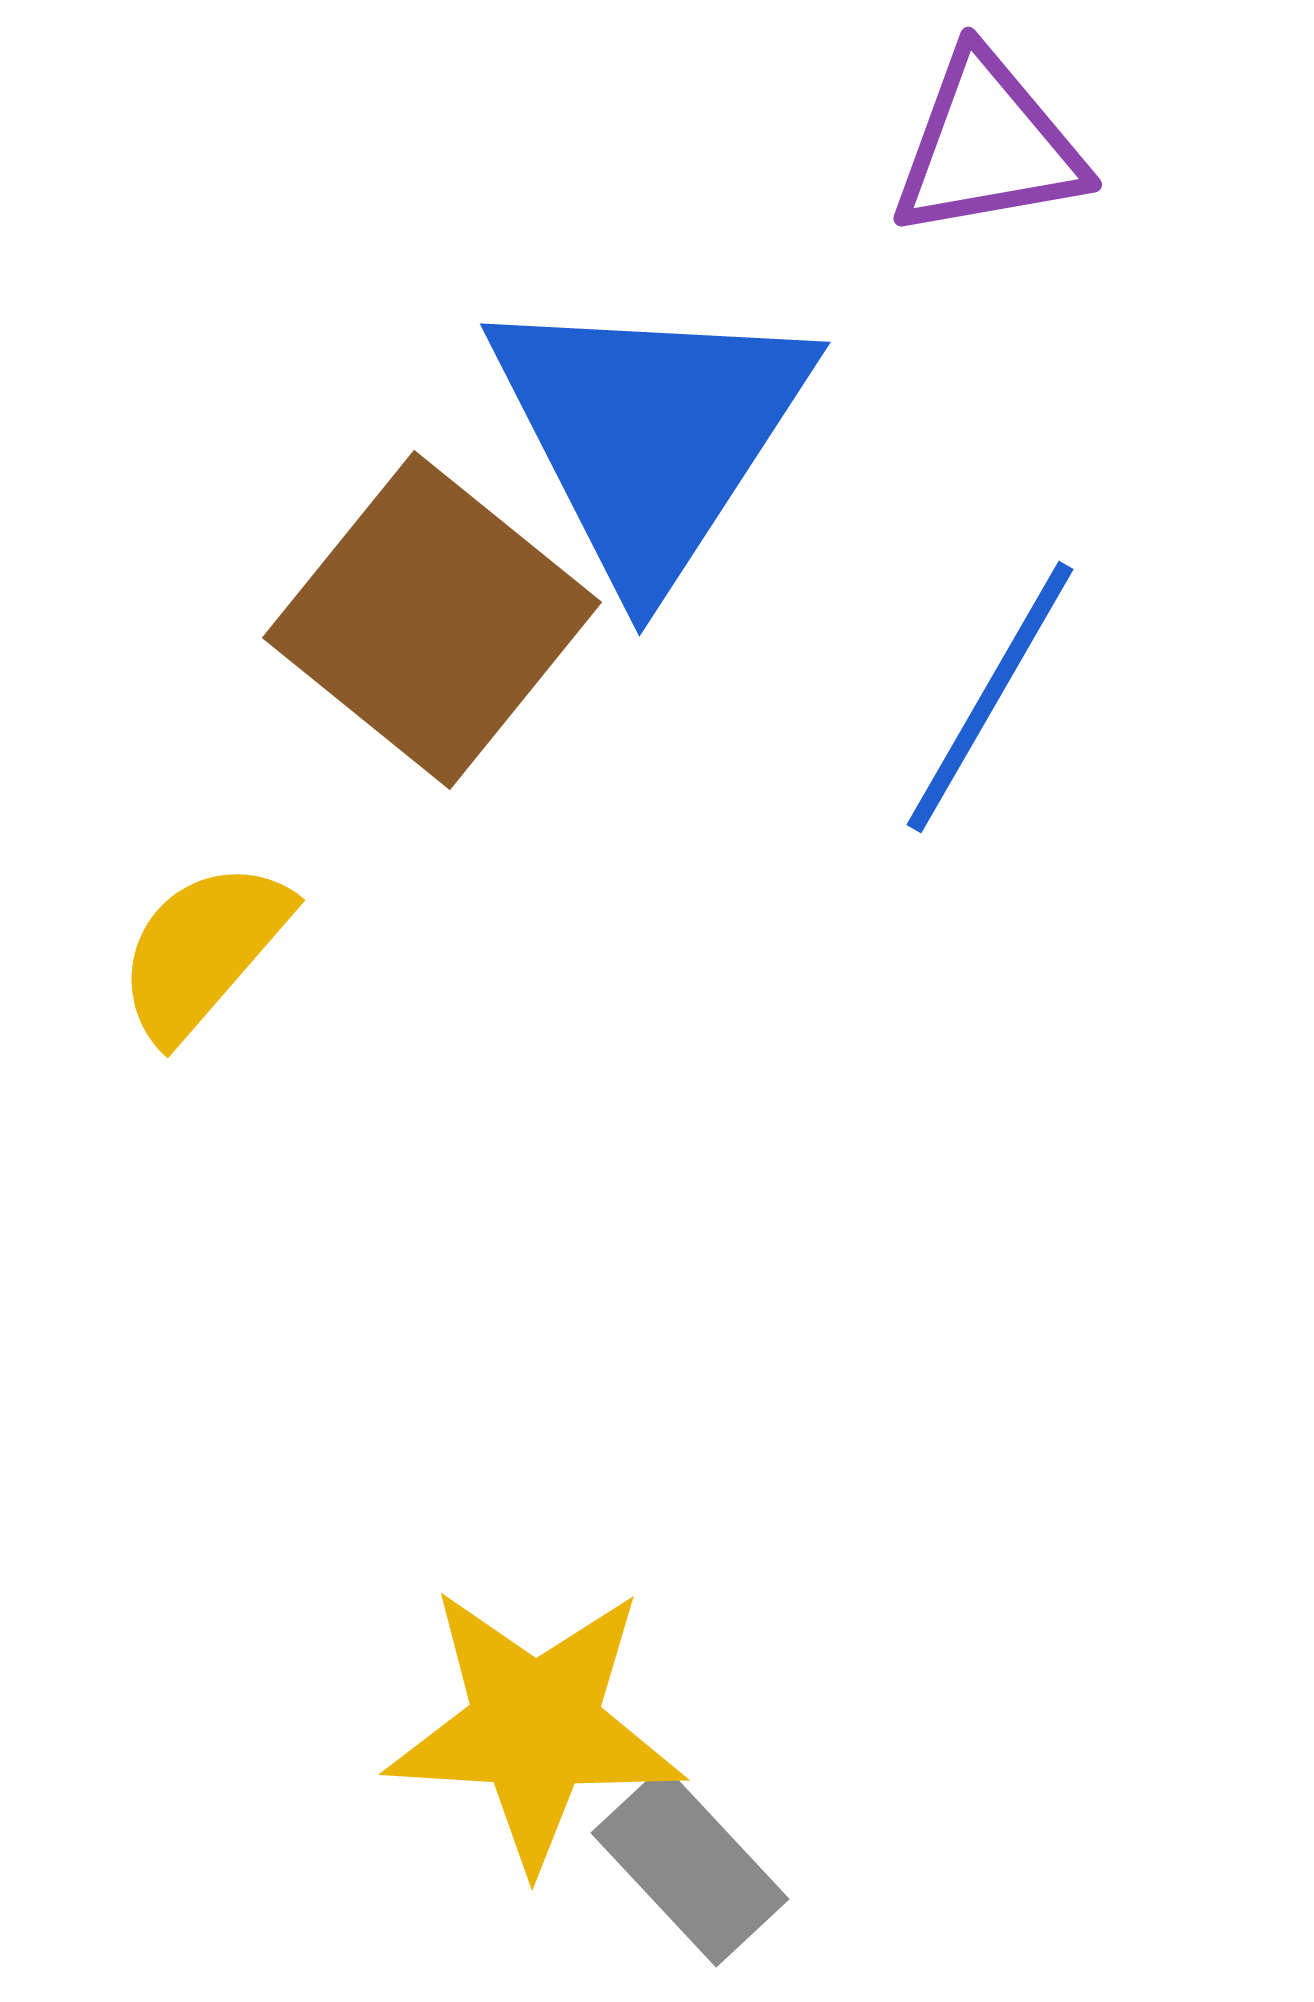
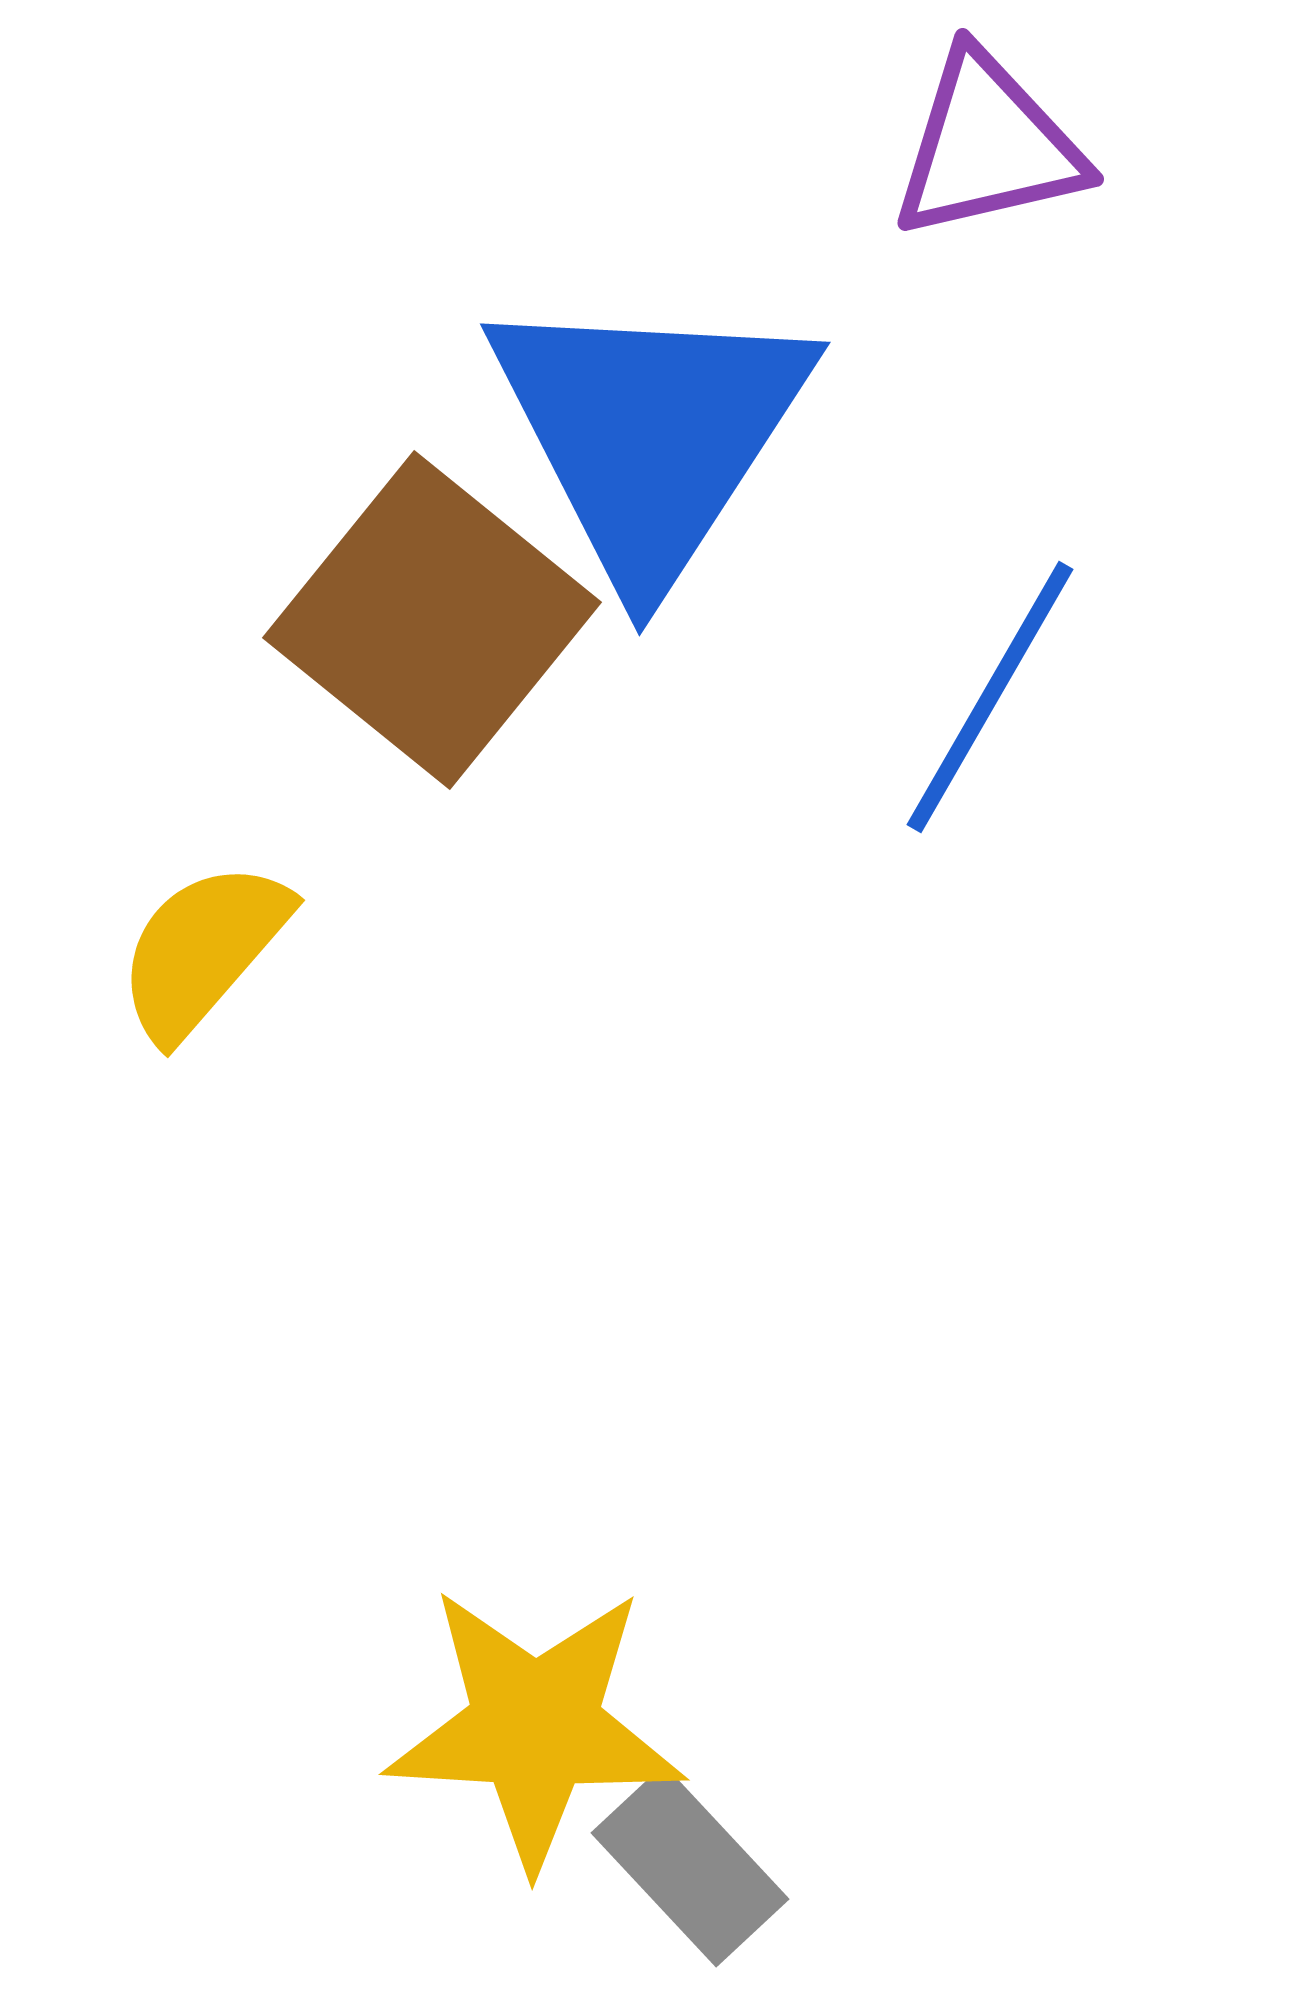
purple triangle: rotated 3 degrees counterclockwise
